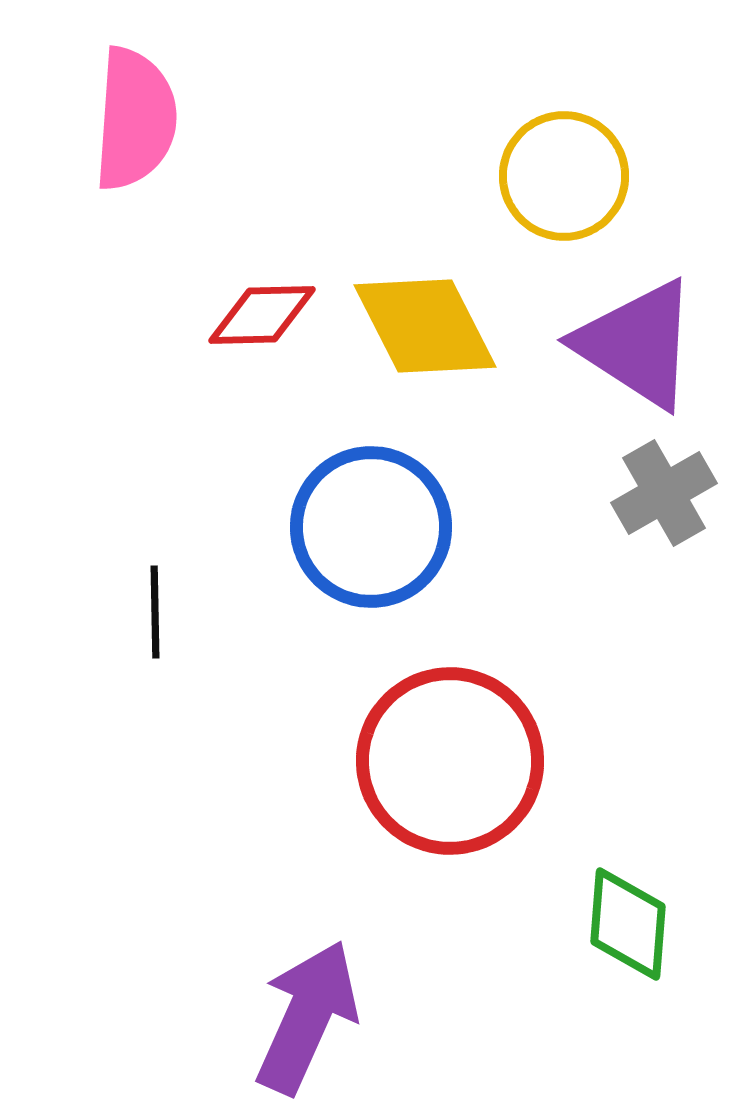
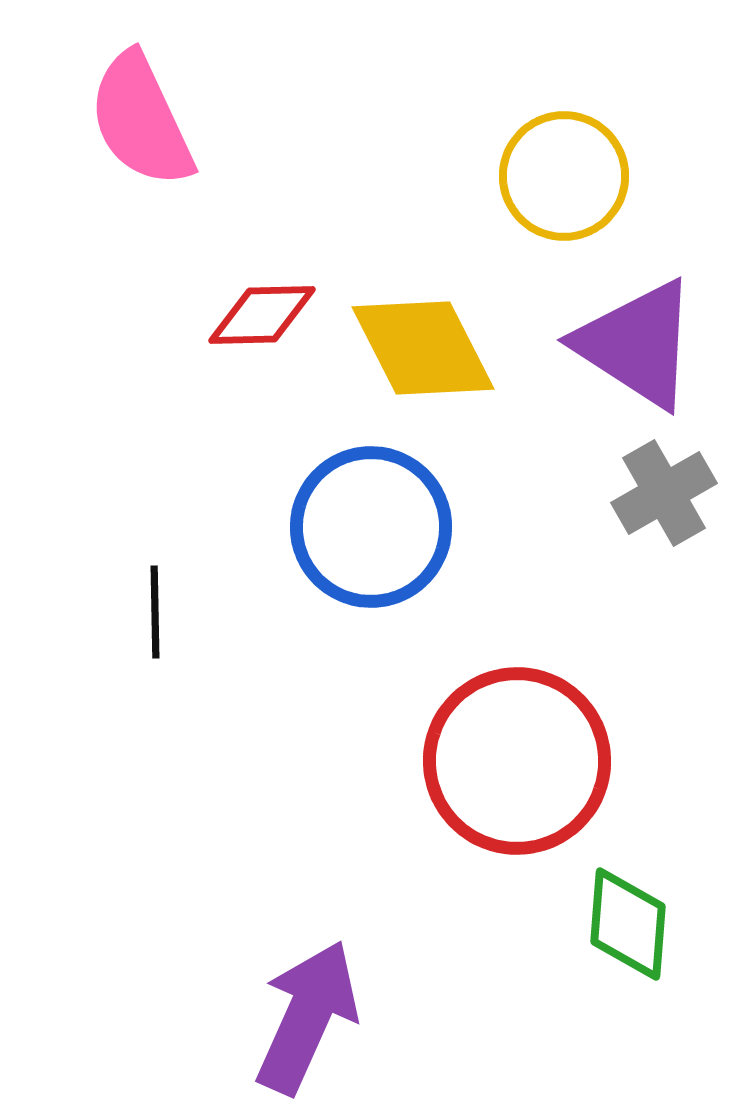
pink semicircle: moved 6 px right, 1 px down; rotated 151 degrees clockwise
yellow diamond: moved 2 px left, 22 px down
red circle: moved 67 px right
